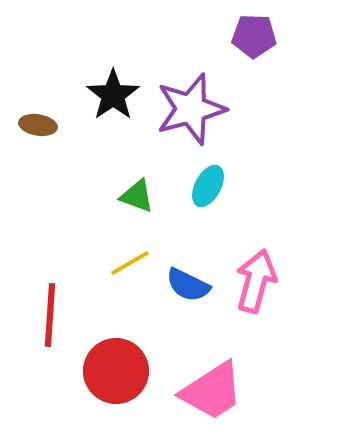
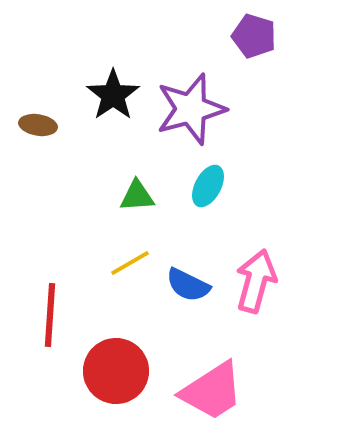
purple pentagon: rotated 15 degrees clockwise
green triangle: rotated 24 degrees counterclockwise
